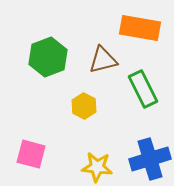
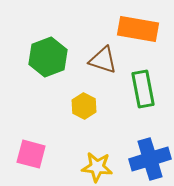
orange rectangle: moved 2 px left, 1 px down
brown triangle: rotated 32 degrees clockwise
green rectangle: rotated 15 degrees clockwise
